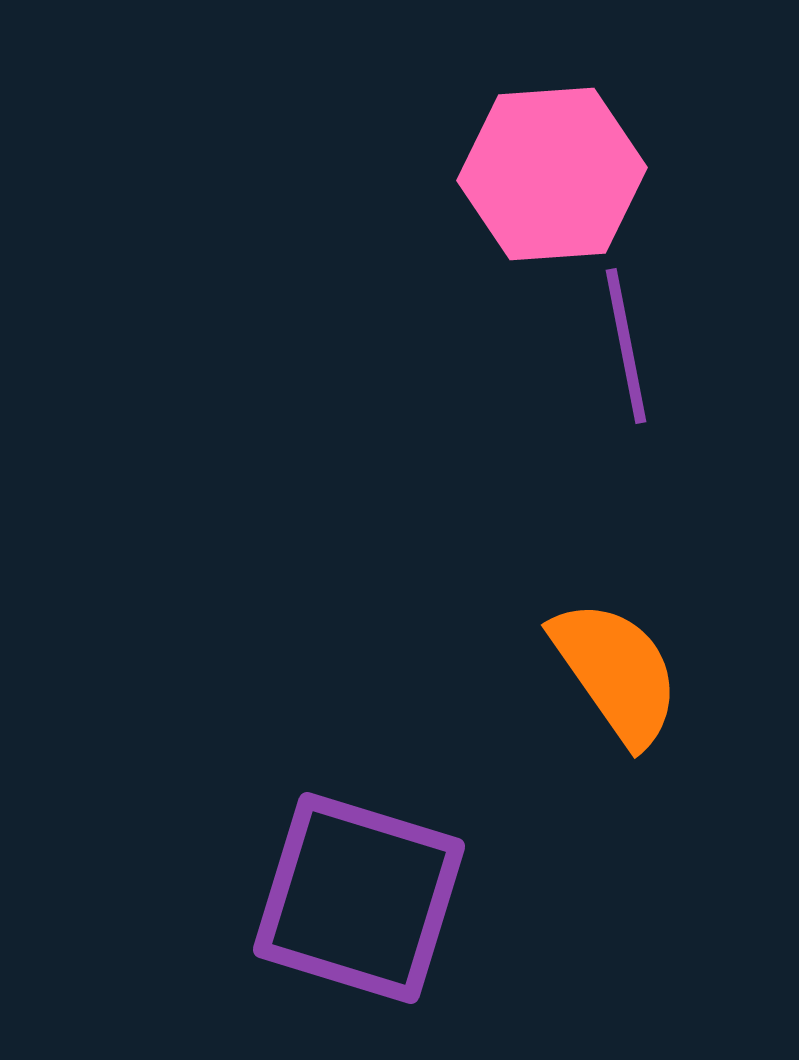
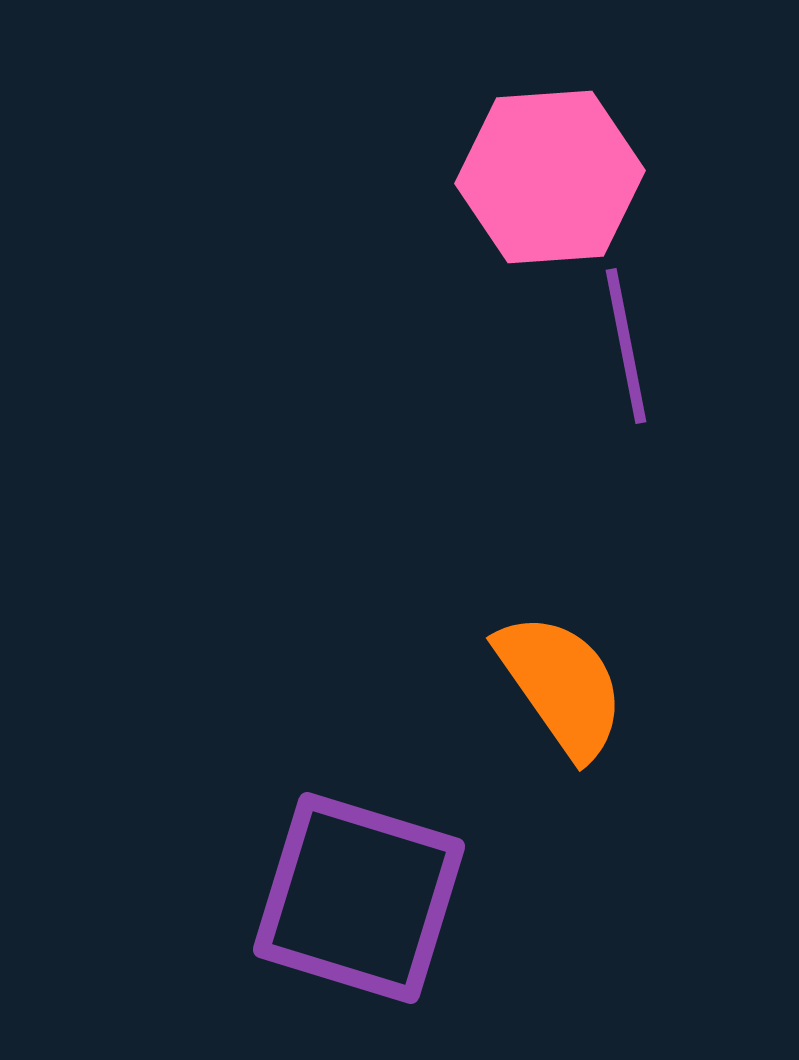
pink hexagon: moved 2 px left, 3 px down
orange semicircle: moved 55 px left, 13 px down
